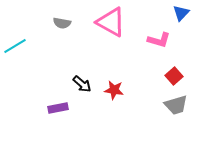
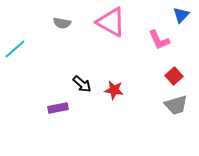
blue triangle: moved 2 px down
pink L-shape: rotated 50 degrees clockwise
cyan line: moved 3 px down; rotated 10 degrees counterclockwise
